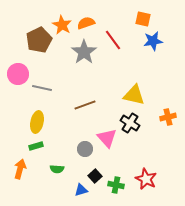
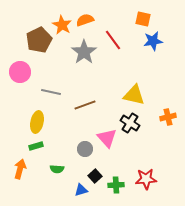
orange semicircle: moved 1 px left, 3 px up
pink circle: moved 2 px right, 2 px up
gray line: moved 9 px right, 4 px down
red star: rotated 30 degrees counterclockwise
green cross: rotated 14 degrees counterclockwise
